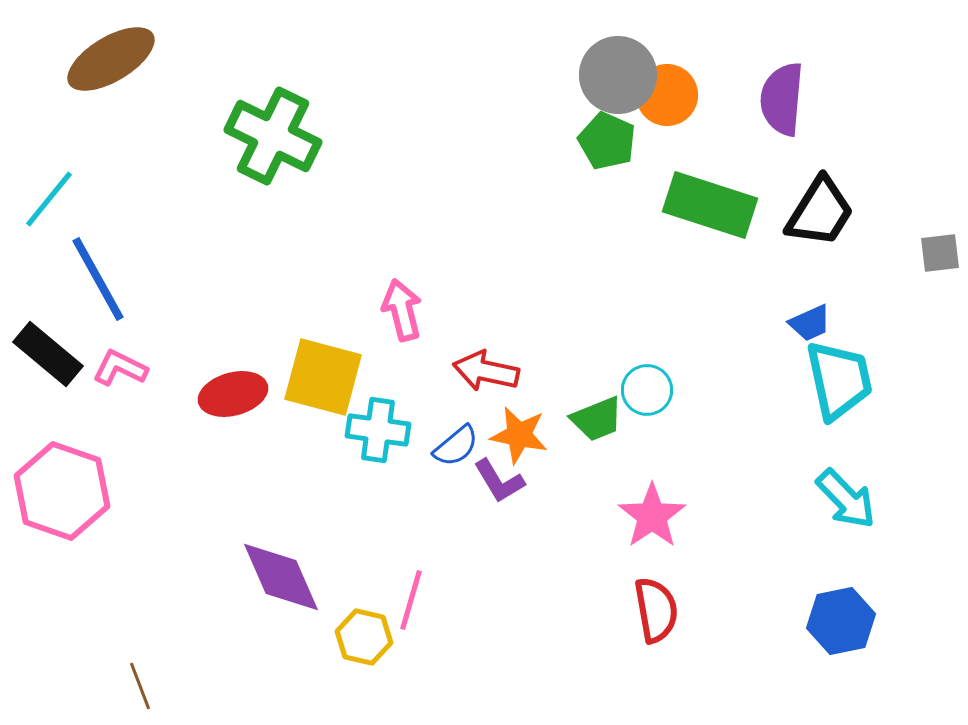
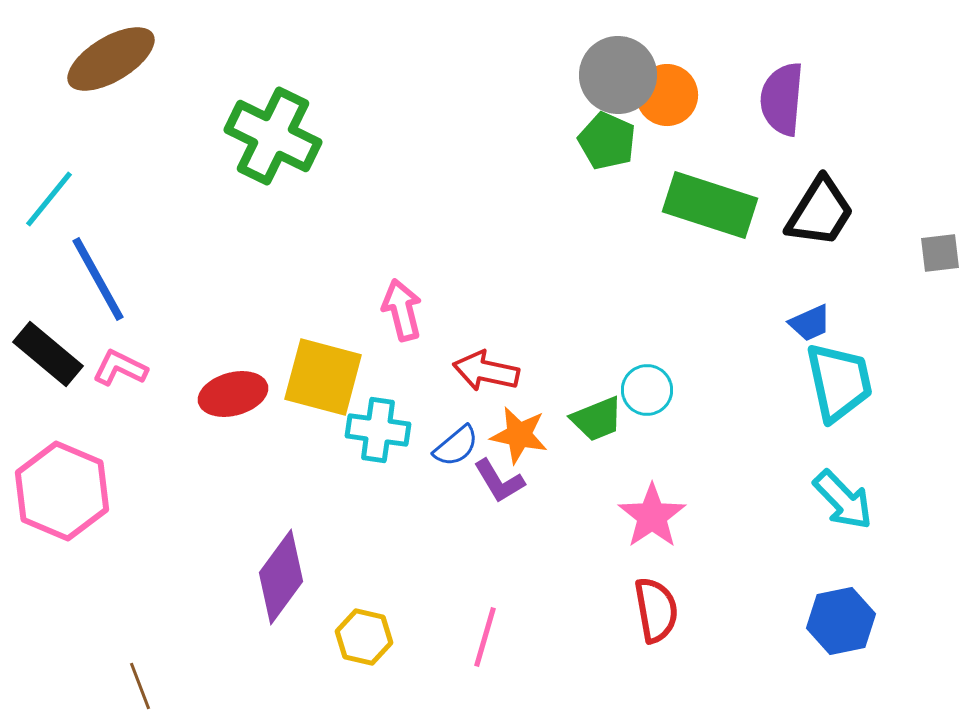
cyan trapezoid: moved 2 px down
pink hexagon: rotated 4 degrees clockwise
cyan arrow: moved 3 px left, 1 px down
purple diamond: rotated 60 degrees clockwise
pink line: moved 74 px right, 37 px down
